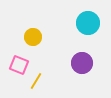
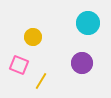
yellow line: moved 5 px right
